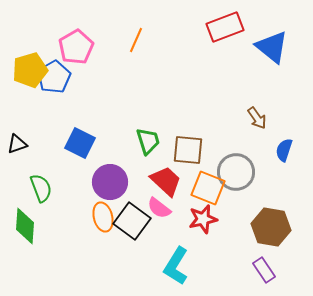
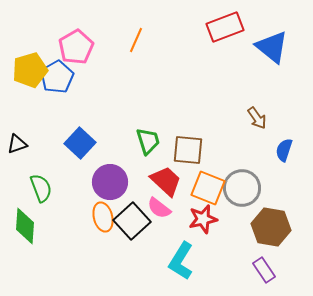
blue pentagon: moved 3 px right
blue square: rotated 16 degrees clockwise
gray circle: moved 6 px right, 16 px down
black square: rotated 12 degrees clockwise
cyan L-shape: moved 5 px right, 5 px up
